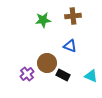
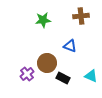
brown cross: moved 8 px right
black rectangle: moved 3 px down
